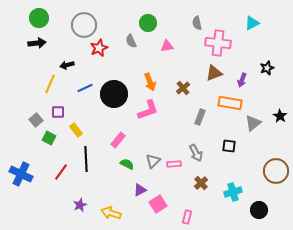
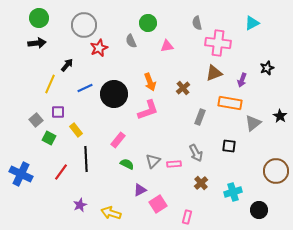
black arrow at (67, 65): rotated 144 degrees clockwise
